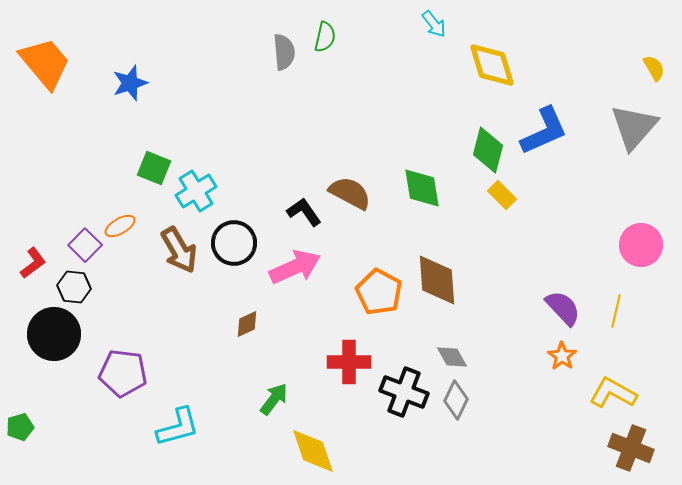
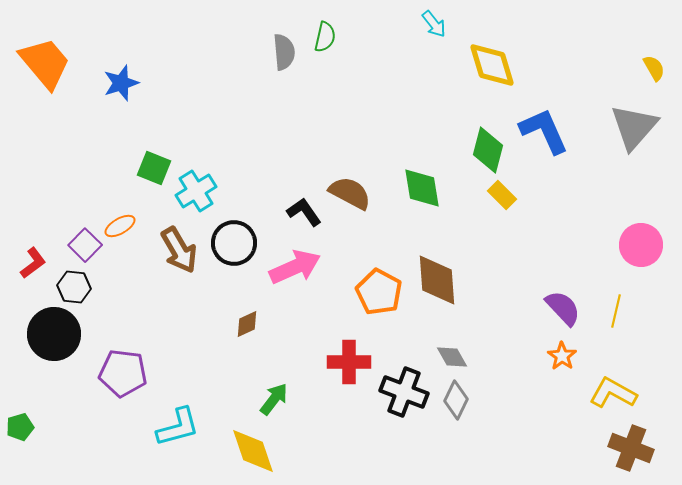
blue star at (130, 83): moved 9 px left
blue L-shape at (544, 131): rotated 90 degrees counterclockwise
yellow diamond at (313, 451): moved 60 px left
